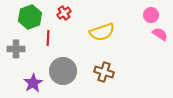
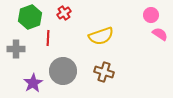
yellow semicircle: moved 1 px left, 4 px down
